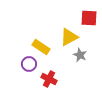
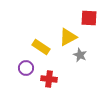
yellow triangle: moved 1 px left
purple circle: moved 3 px left, 4 px down
red cross: rotated 21 degrees counterclockwise
